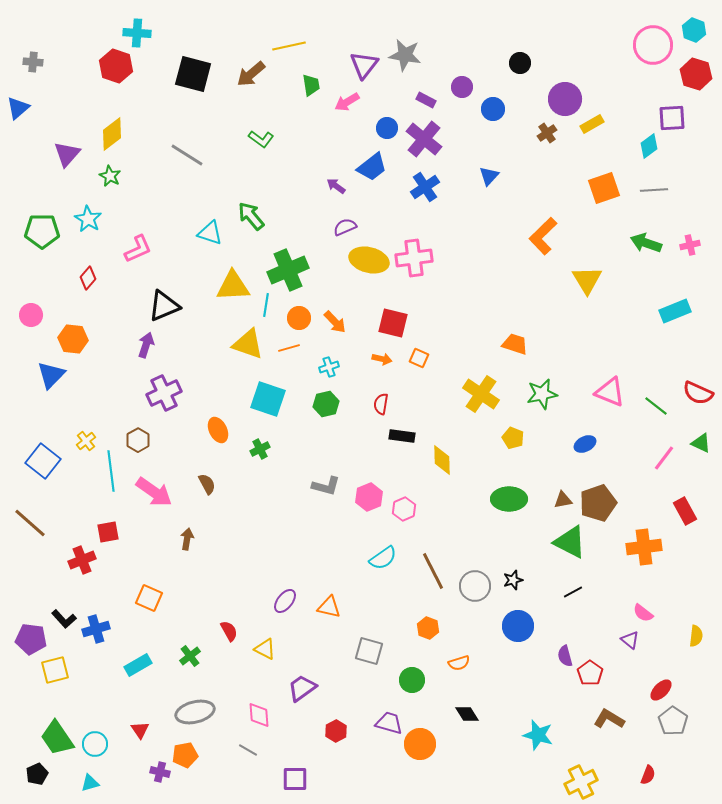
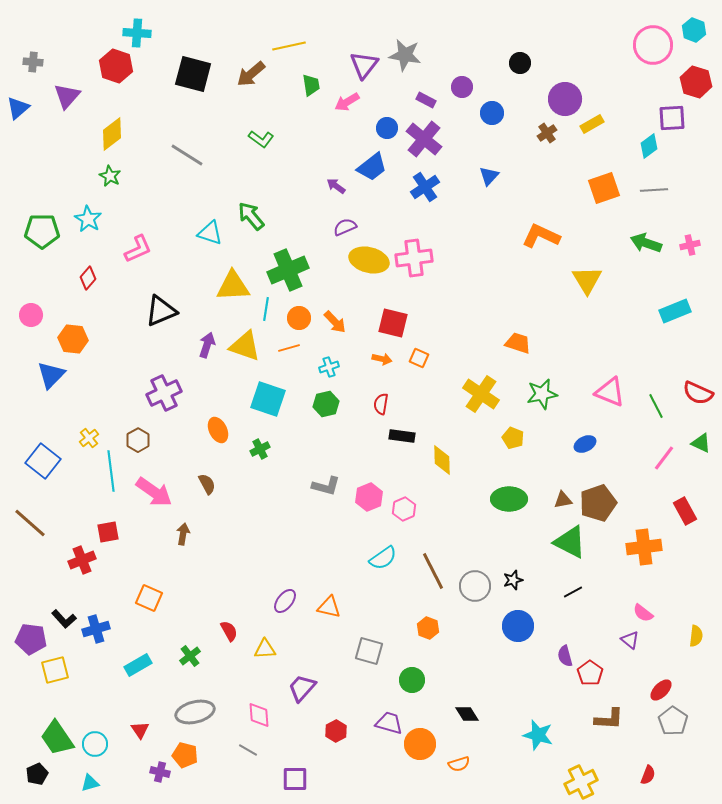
red hexagon at (696, 74): moved 8 px down
blue circle at (493, 109): moved 1 px left, 4 px down
purple triangle at (67, 154): moved 58 px up
orange L-shape at (543, 236): moved 2 px left; rotated 69 degrees clockwise
cyan line at (266, 305): moved 4 px down
black triangle at (164, 306): moved 3 px left, 5 px down
yellow triangle at (248, 344): moved 3 px left, 2 px down
orange trapezoid at (515, 344): moved 3 px right, 1 px up
purple arrow at (146, 345): moved 61 px right
green line at (656, 406): rotated 25 degrees clockwise
yellow cross at (86, 441): moved 3 px right, 3 px up
brown arrow at (187, 539): moved 4 px left, 5 px up
yellow triangle at (265, 649): rotated 30 degrees counterclockwise
orange semicircle at (459, 663): moved 101 px down
purple trapezoid at (302, 688): rotated 12 degrees counterclockwise
brown L-shape at (609, 719): rotated 152 degrees clockwise
orange pentagon at (185, 755): rotated 25 degrees clockwise
